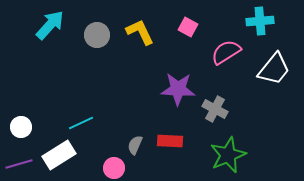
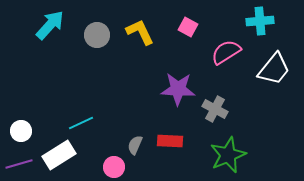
white circle: moved 4 px down
pink circle: moved 1 px up
